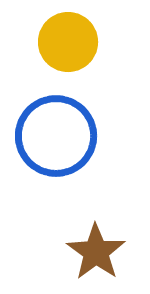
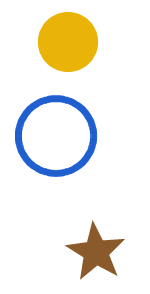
brown star: rotated 4 degrees counterclockwise
